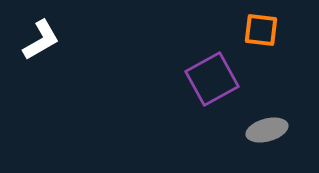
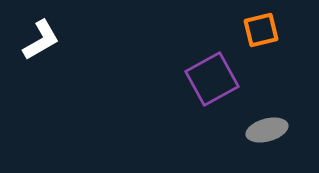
orange square: rotated 21 degrees counterclockwise
